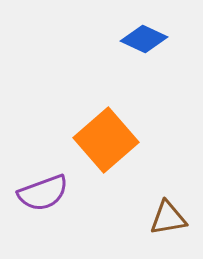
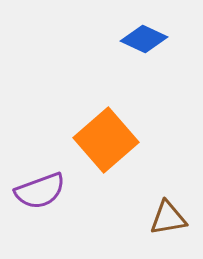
purple semicircle: moved 3 px left, 2 px up
